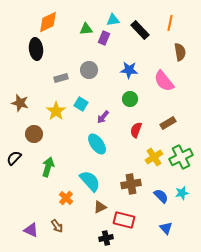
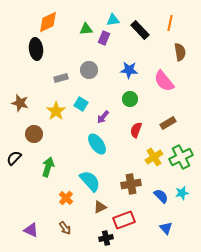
red rectangle: rotated 35 degrees counterclockwise
brown arrow: moved 8 px right, 2 px down
